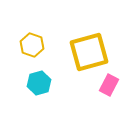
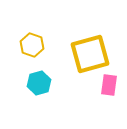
yellow square: moved 1 px right, 2 px down
pink rectangle: rotated 20 degrees counterclockwise
